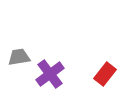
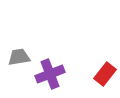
purple cross: rotated 16 degrees clockwise
